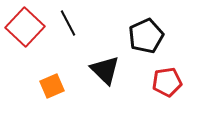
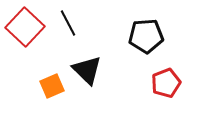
black pentagon: rotated 20 degrees clockwise
black triangle: moved 18 px left
red pentagon: moved 1 px left, 1 px down; rotated 12 degrees counterclockwise
